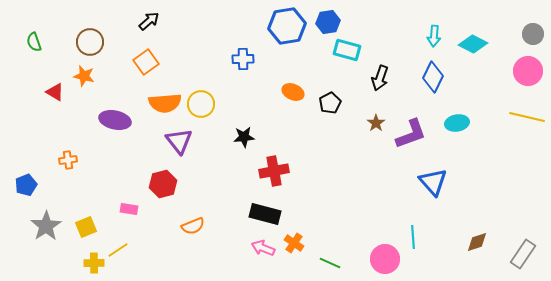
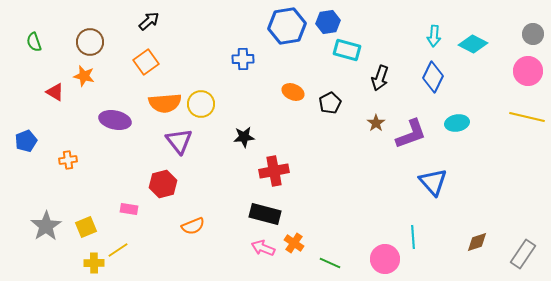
blue pentagon at (26, 185): moved 44 px up
